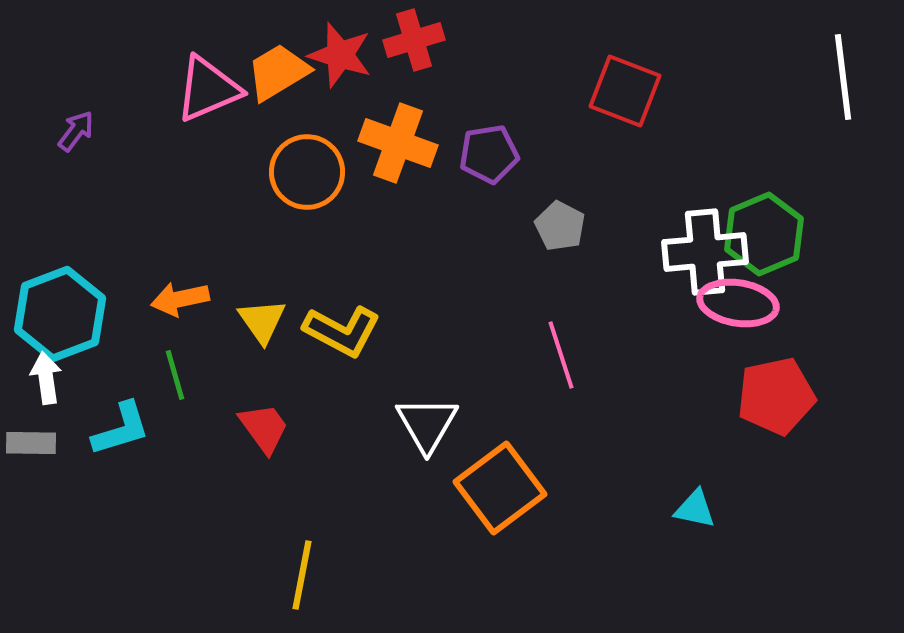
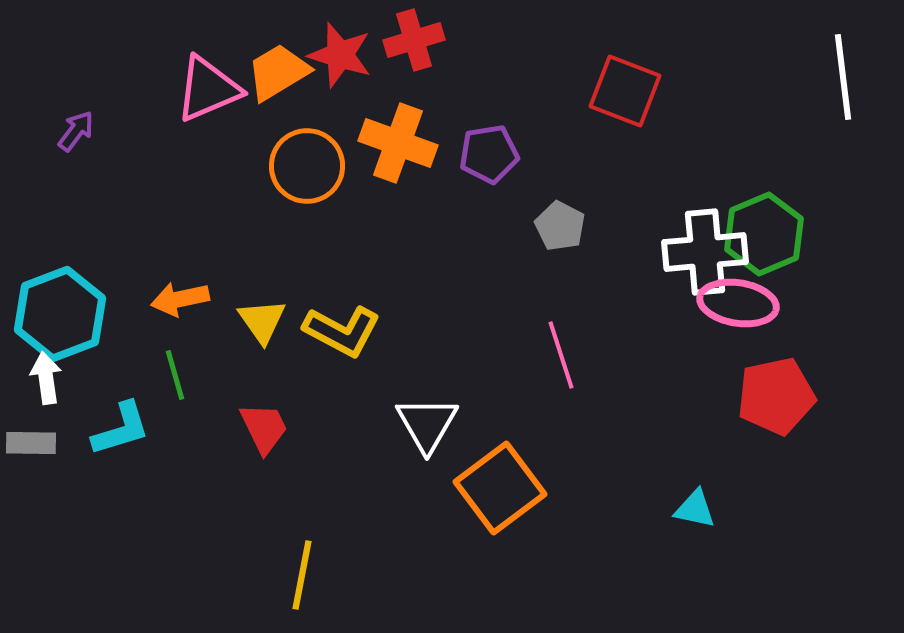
orange circle: moved 6 px up
red trapezoid: rotated 10 degrees clockwise
